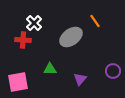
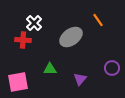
orange line: moved 3 px right, 1 px up
purple circle: moved 1 px left, 3 px up
